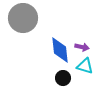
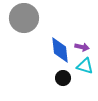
gray circle: moved 1 px right
